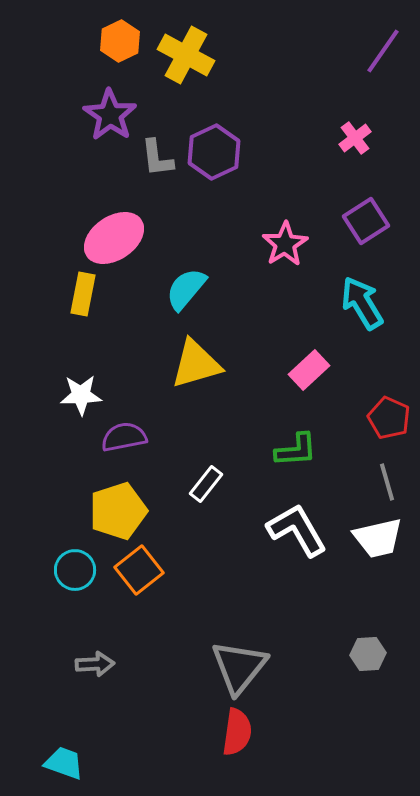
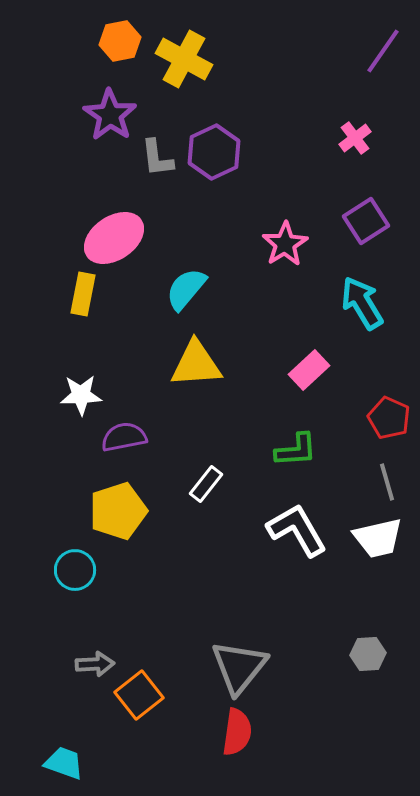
orange hexagon: rotated 15 degrees clockwise
yellow cross: moved 2 px left, 4 px down
yellow triangle: rotated 12 degrees clockwise
orange square: moved 125 px down
